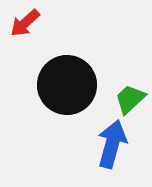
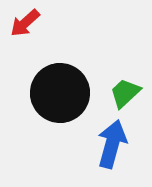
black circle: moved 7 px left, 8 px down
green trapezoid: moved 5 px left, 6 px up
